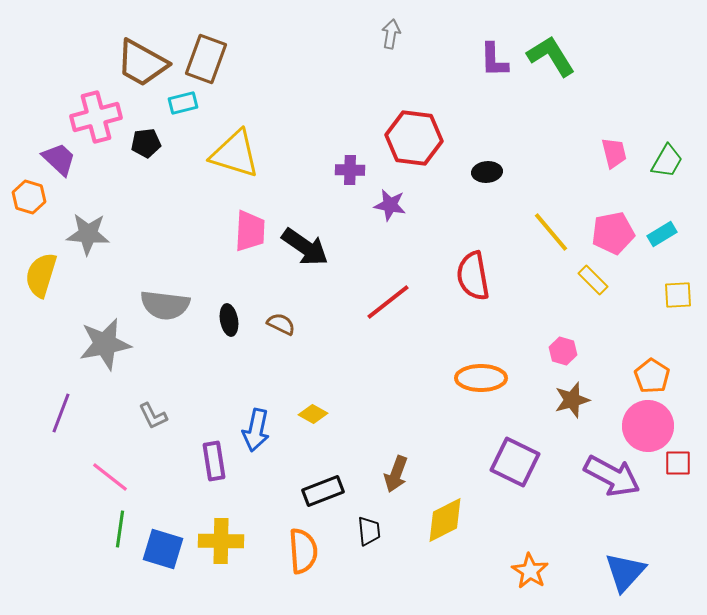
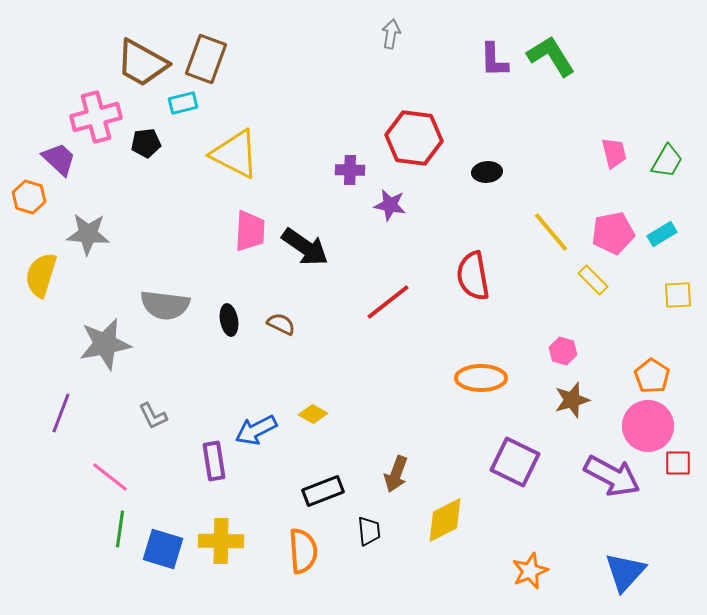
yellow triangle at (235, 154): rotated 10 degrees clockwise
blue arrow at (256, 430): rotated 51 degrees clockwise
orange star at (530, 571): rotated 18 degrees clockwise
